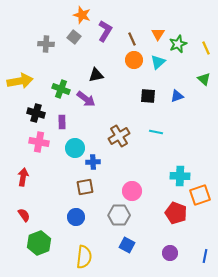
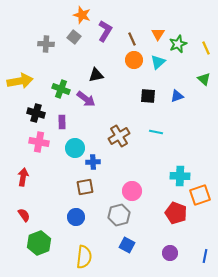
gray hexagon: rotated 15 degrees counterclockwise
